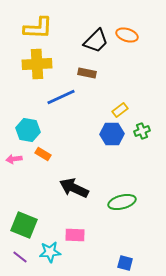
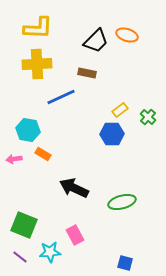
green cross: moved 6 px right, 14 px up; rotated 28 degrees counterclockwise
pink rectangle: rotated 60 degrees clockwise
